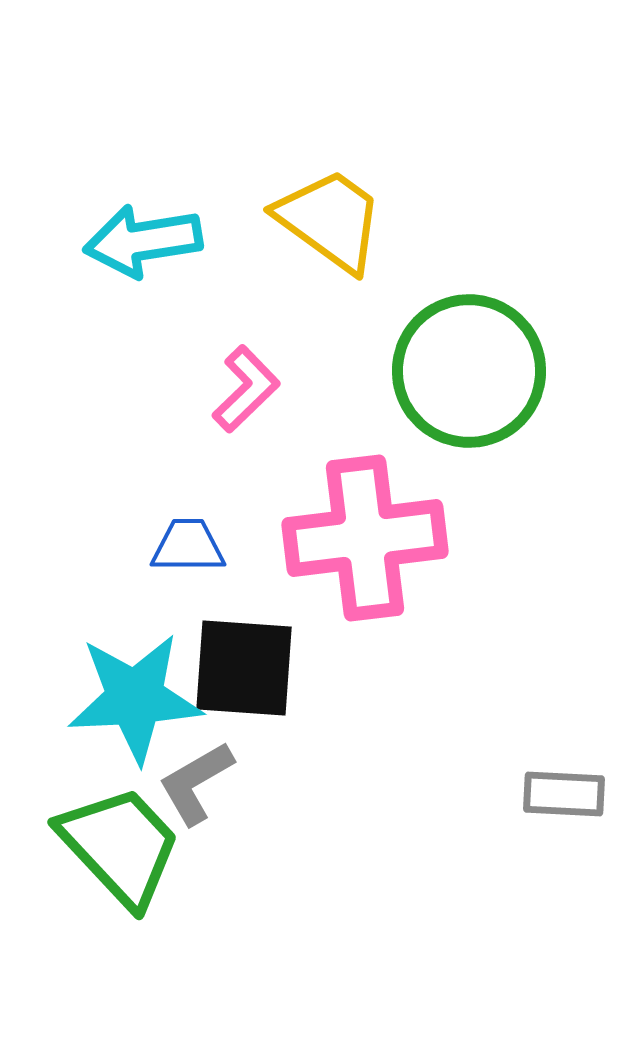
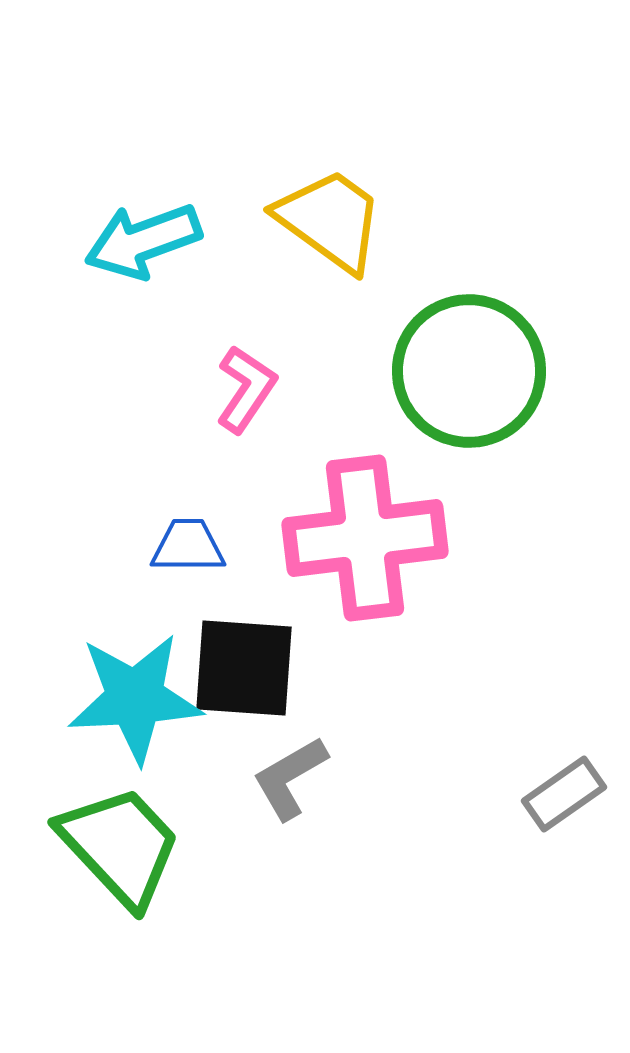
cyan arrow: rotated 11 degrees counterclockwise
pink L-shape: rotated 12 degrees counterclockwise
gray L-shape: moved 94 px right, 5 px up
gray rectangle: rotated 38 degrees counterclockwise
